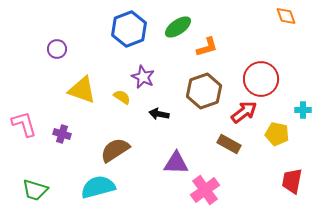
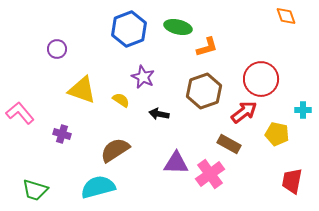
green ellipse: rotated 48 degrees clockwise
yellow semicircle: moved 1 px left, 3 px down
pink L-shape: moved 4 px left, 11 px up; rotated 24 degrees counterclockwise
pink cross: moved 5 px right, 16 px up
